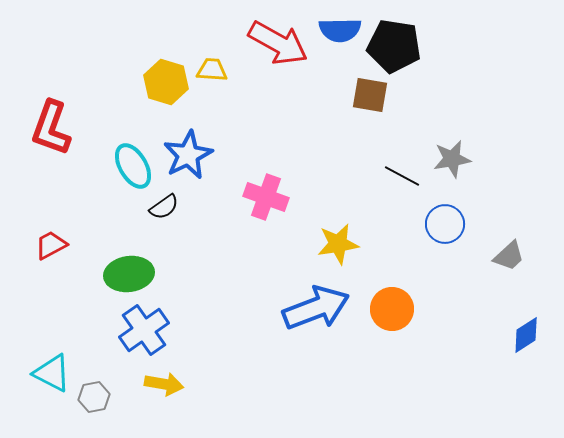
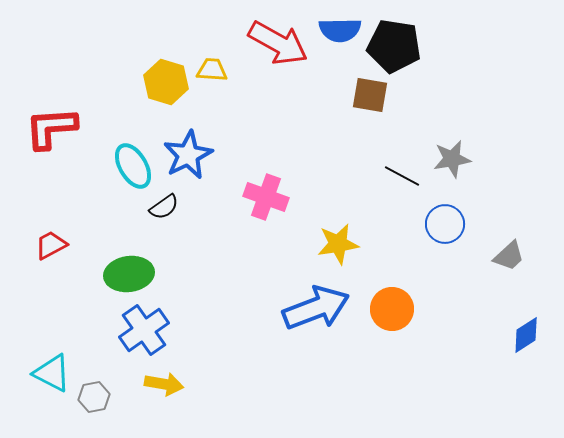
red L-shape: rotated 66 degrees clockwise
